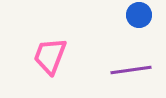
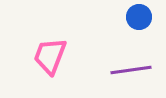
blue circle: moved 2 px down
